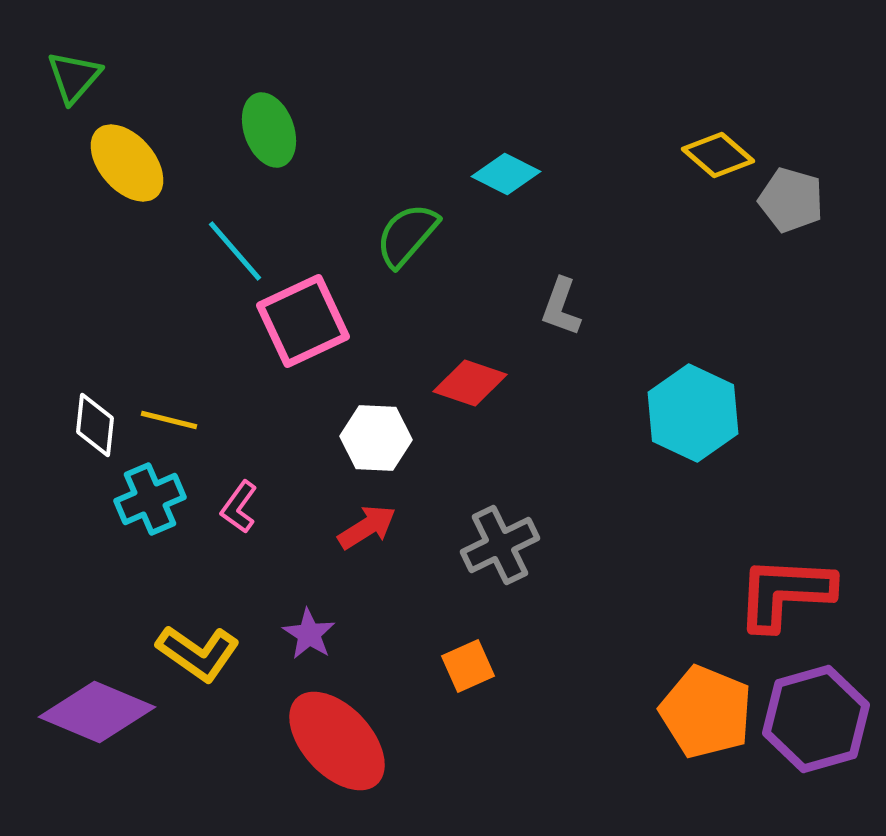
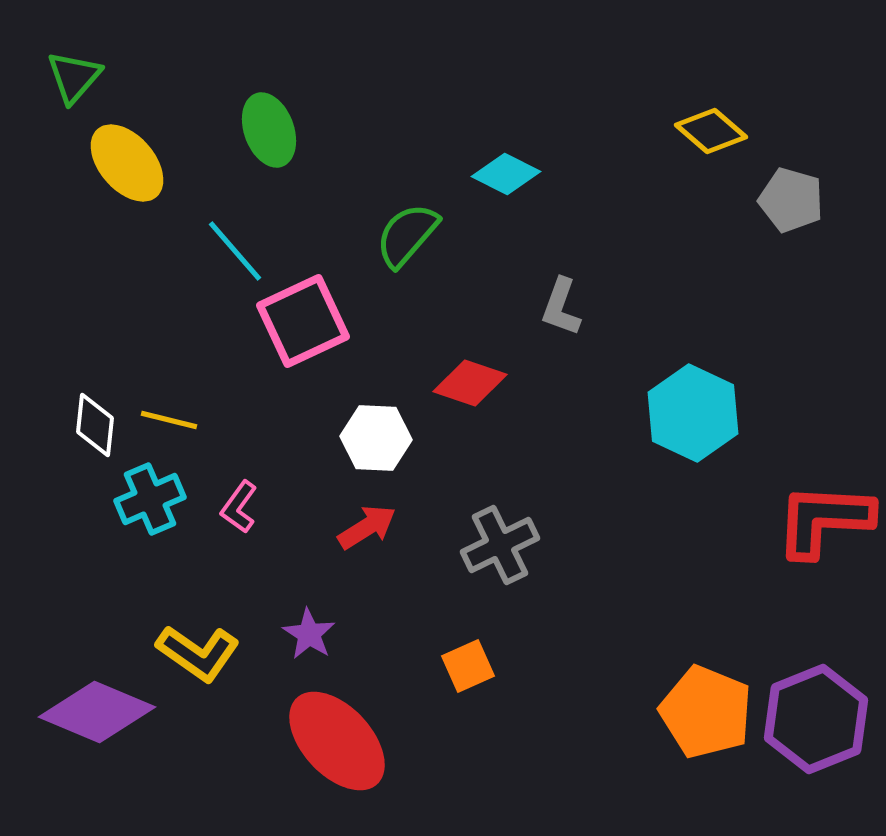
yellow diamond: moved 7 px left, 24 px up
red L-shape: moved 39 px right, 73 px up
purple hexagon: rotated 6 degrees counterclockwise
